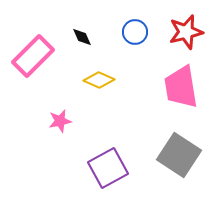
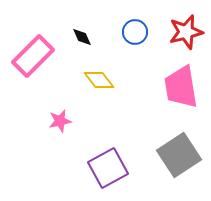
yellow diamond: rotated 28 degrees clockwise
gray square: rotated 24 degrees clockwise
